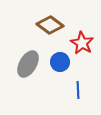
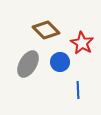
brown diamond: moved 4 px left, 5 px down; rotated 8 degrees clockwise
